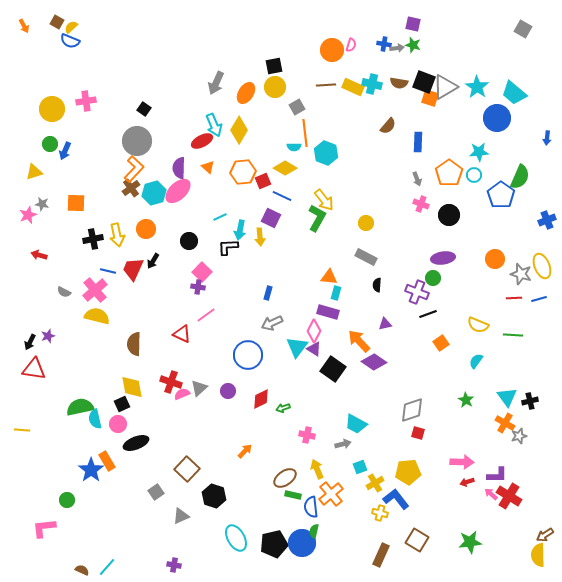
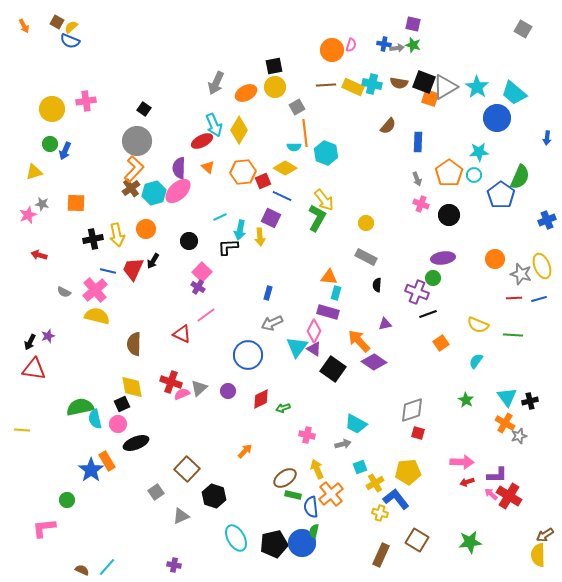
orange ellipse at (246, 93): rotated 30 degrees clockwise
purple cross at (198, 287): rotated 24 degrees clockwise
